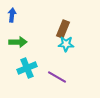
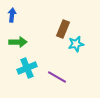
cyan star: moved 10 px right; rotated 14 degrees counterclockwise
